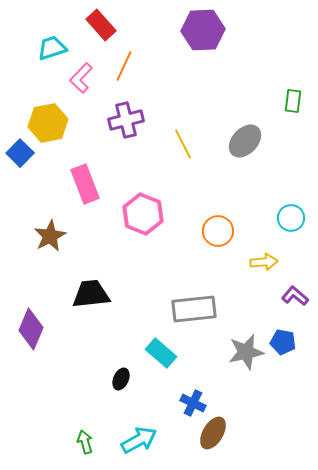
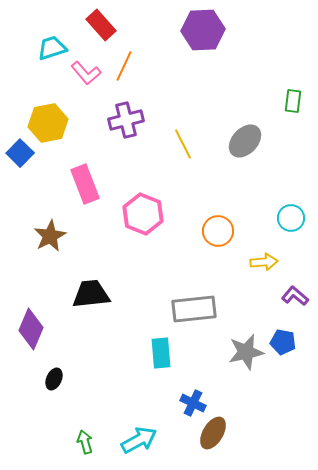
pink L-shape: moved 5 px right, 5 px up; rotated 84 degrees counterclockwise
cyan rectangle: rotated 44 degrees clockwise
black ellipse: moved 67 px left
